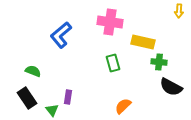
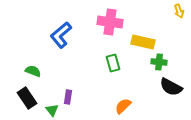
yellow arrow: rotated 24 degrees counterclockwise
